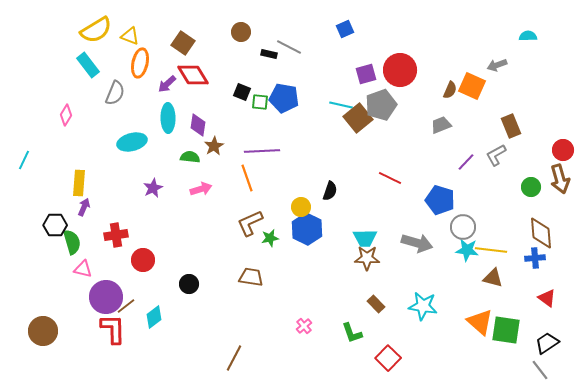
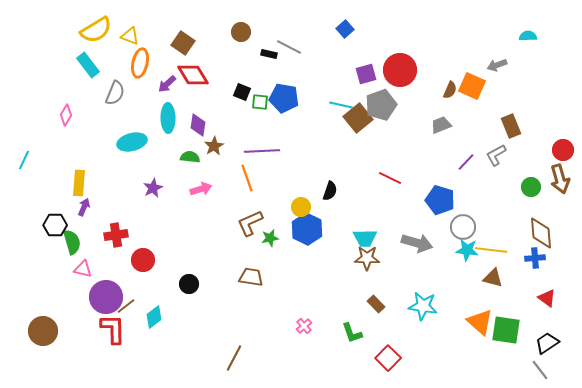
blue square at (345, 29): rotated 18 degrees counterclockwise
